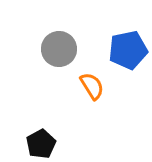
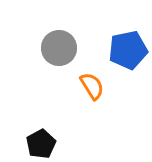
gray circle: moved 1 px up
